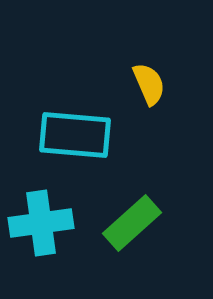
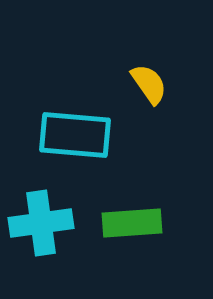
yellow semicircle: rotated 12 degrees counterclockwise
green rectangle: rotated 38 degrees clockwise
